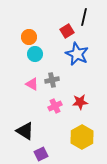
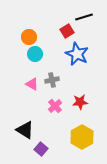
black line: rotated 60 degrees clockwise
pink cross: rotated 16 degrees counterclockwise
black triangle: moved 1 px up
purple square: moved 5 px up; rotated 24 degrees counterclockwise
